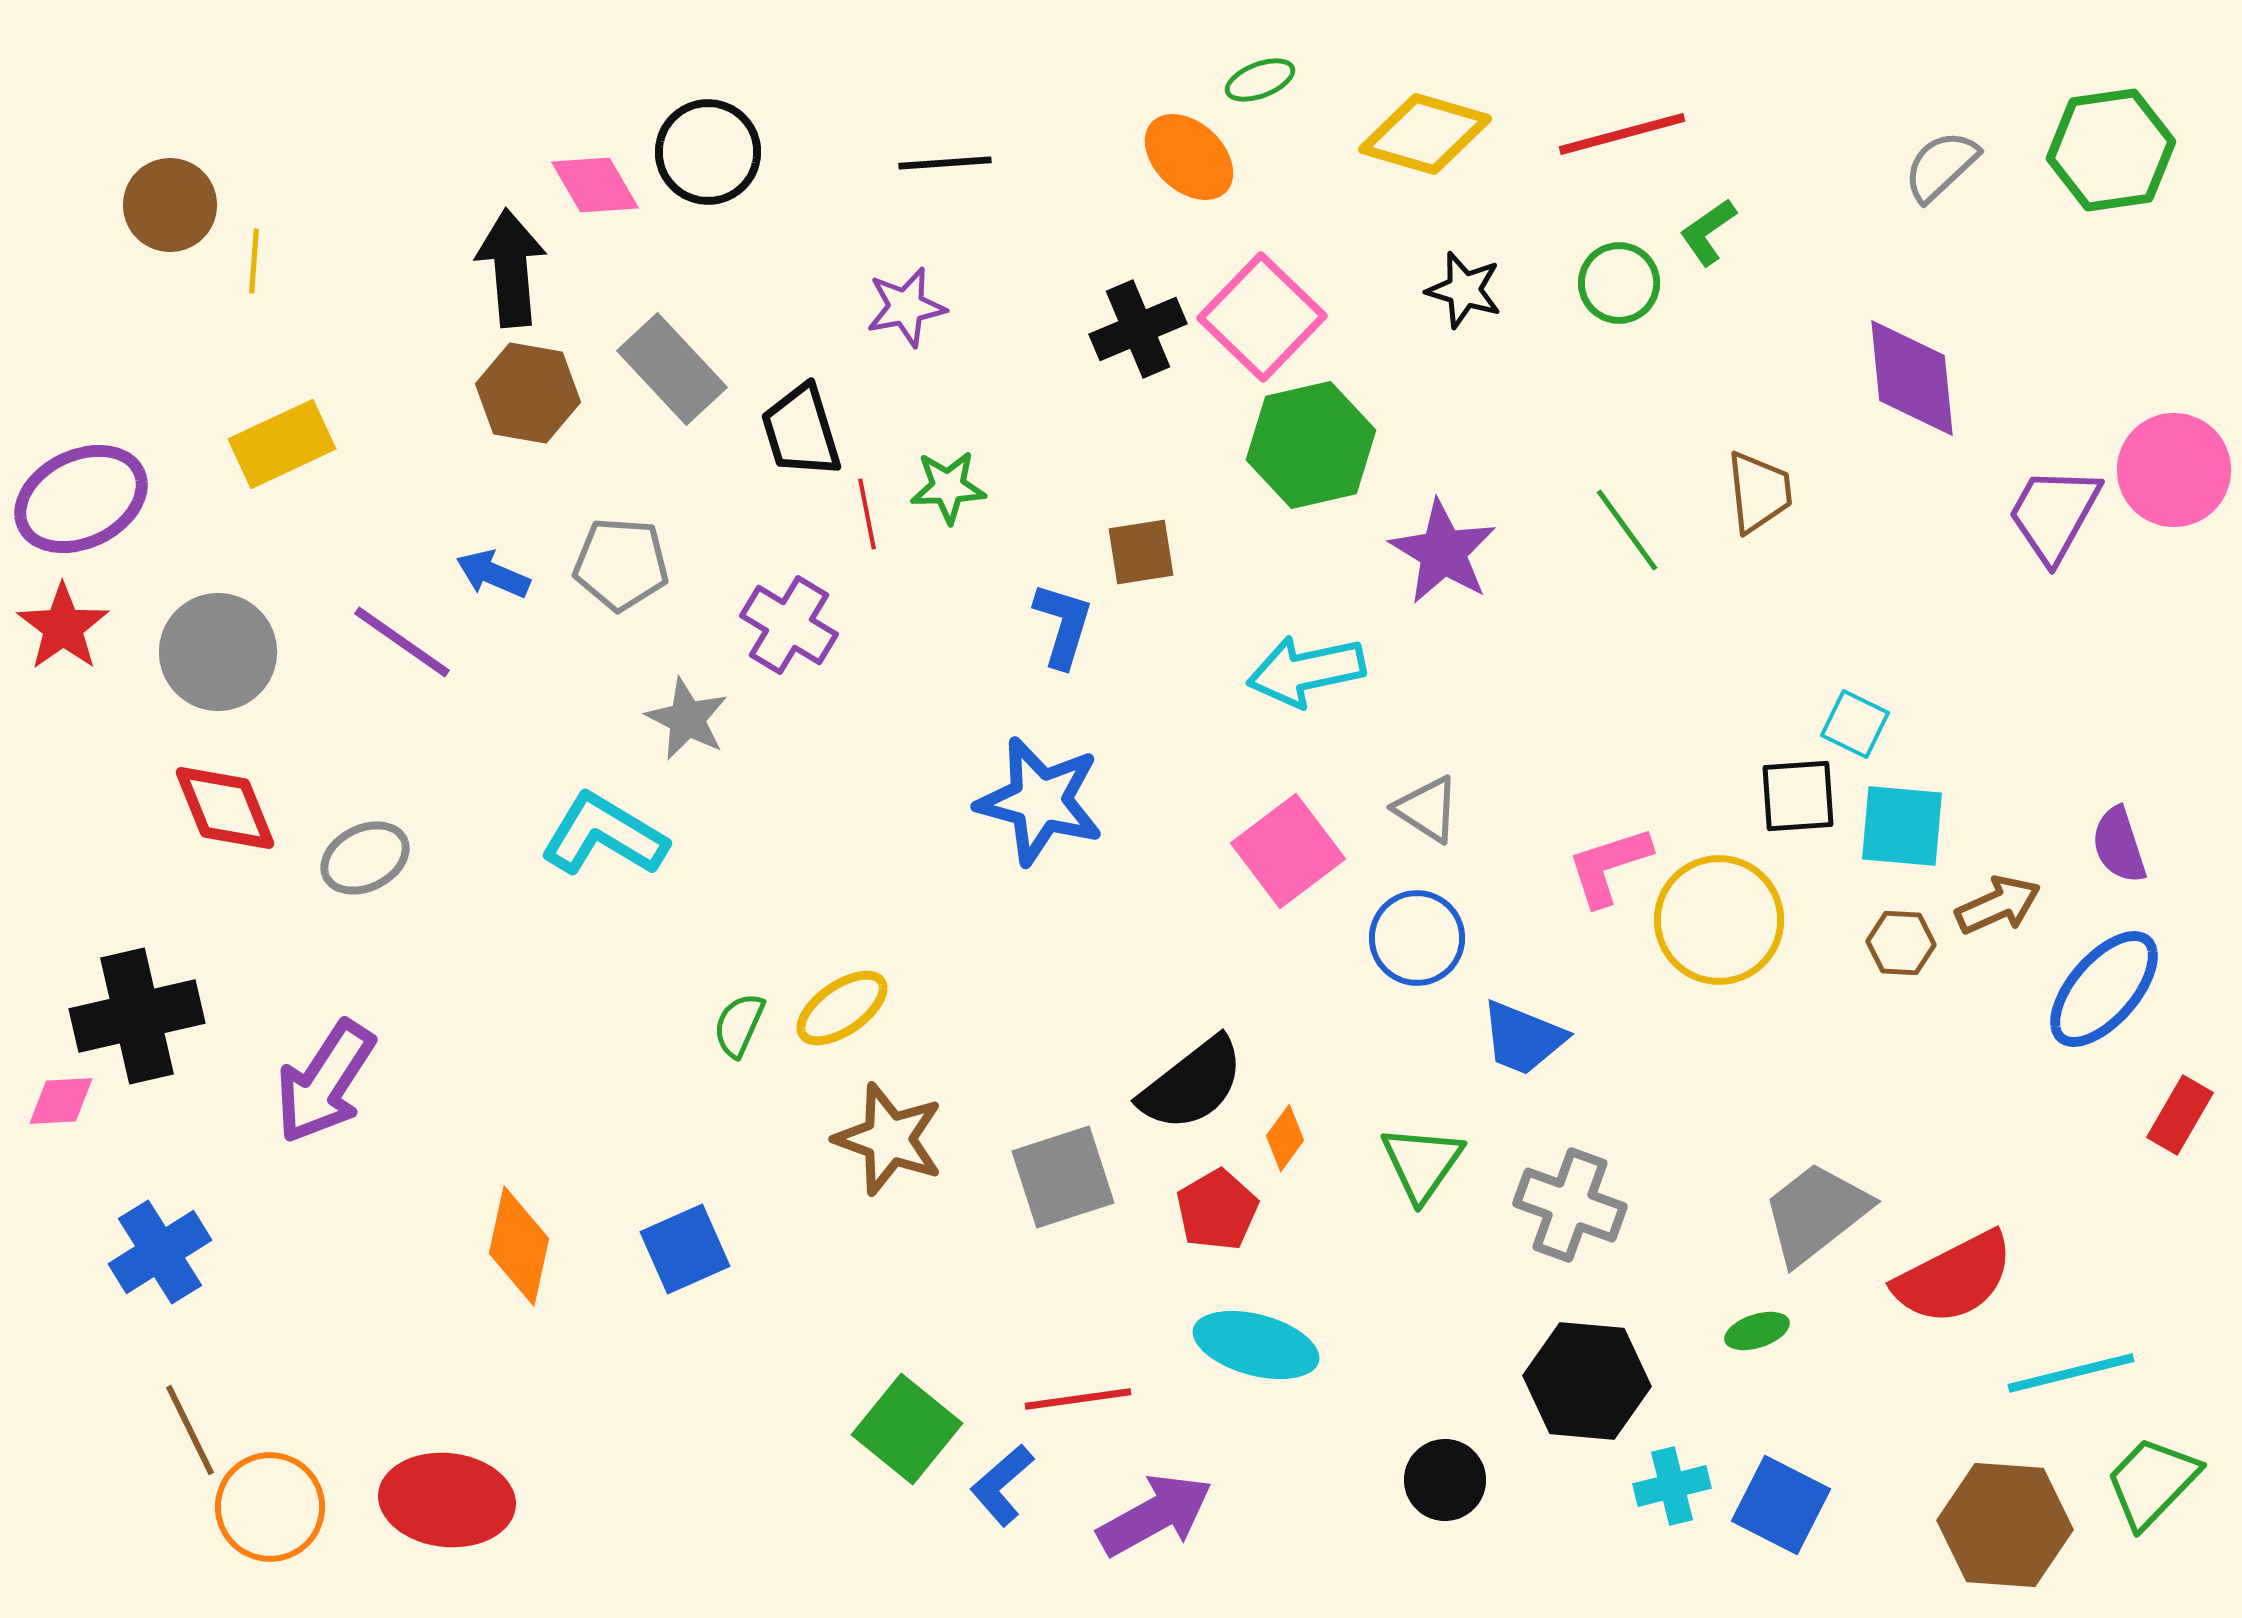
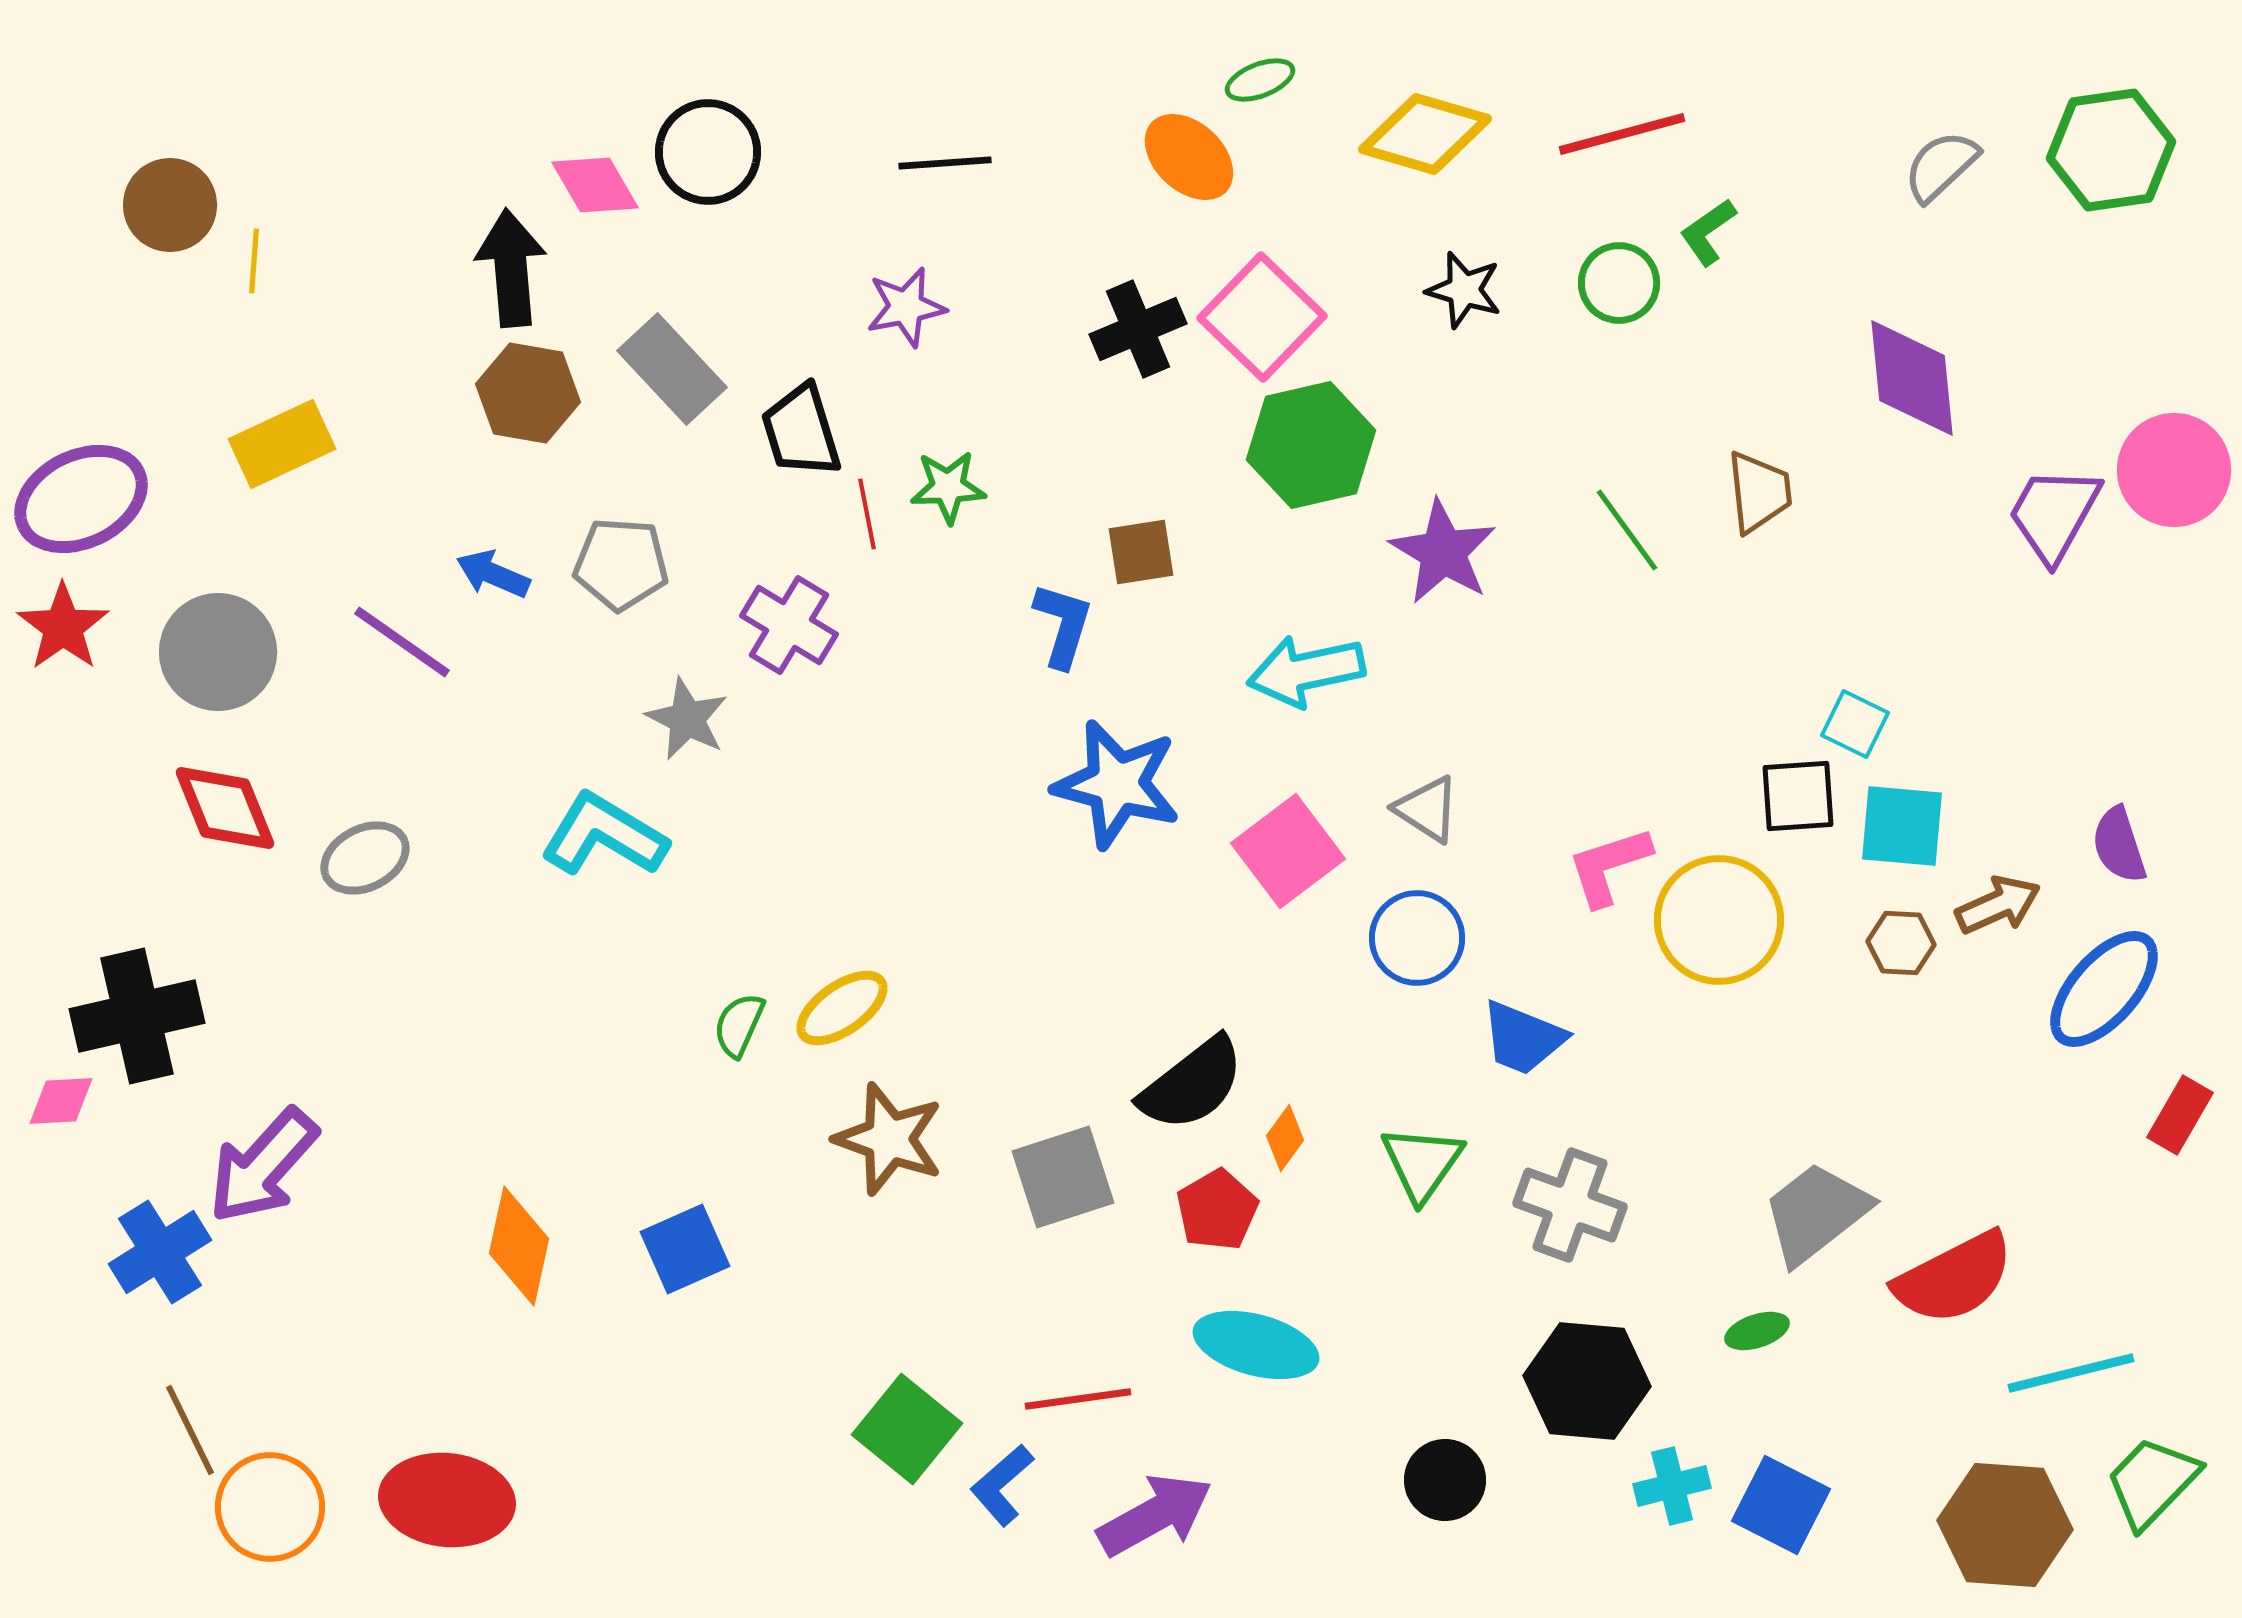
blue star at (1040, 801): moved 77 px right, 17 px up
purple arrow at (325, 1082): moved 62 px left, 84 px down; rotated 9 degrees clockwise
